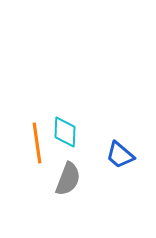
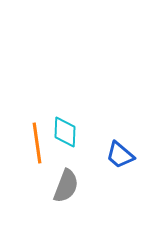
gray semicircle: moved 2 px left, 7 px down
